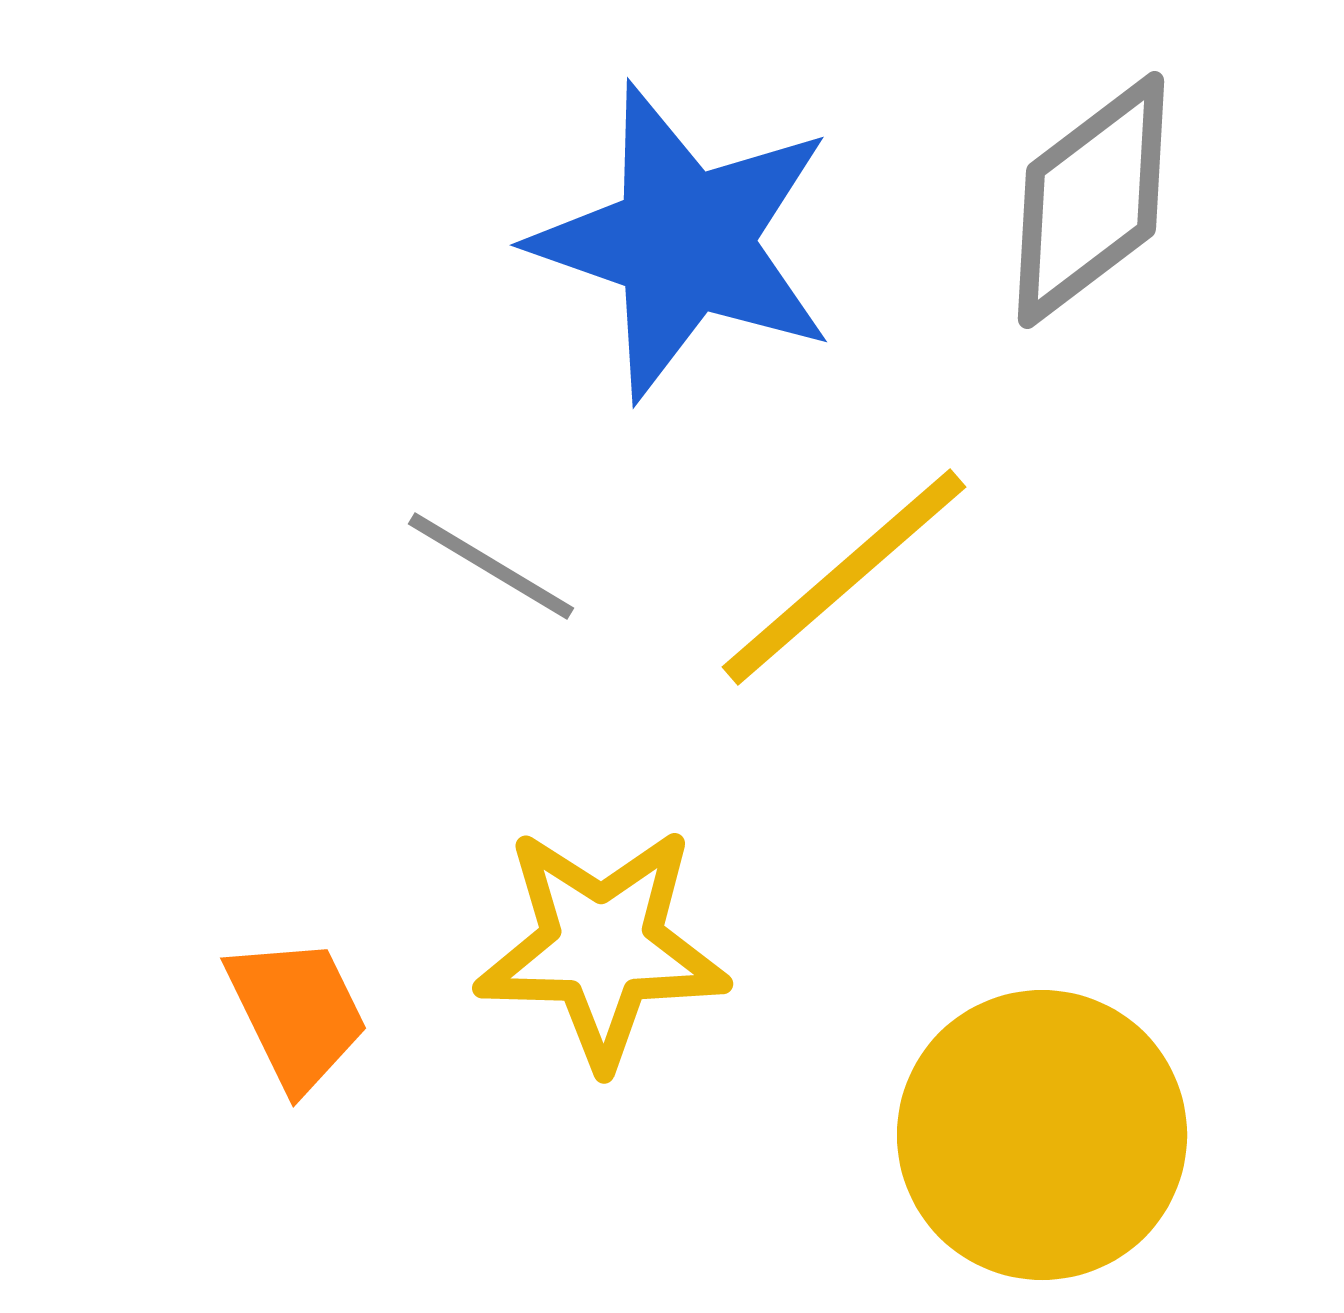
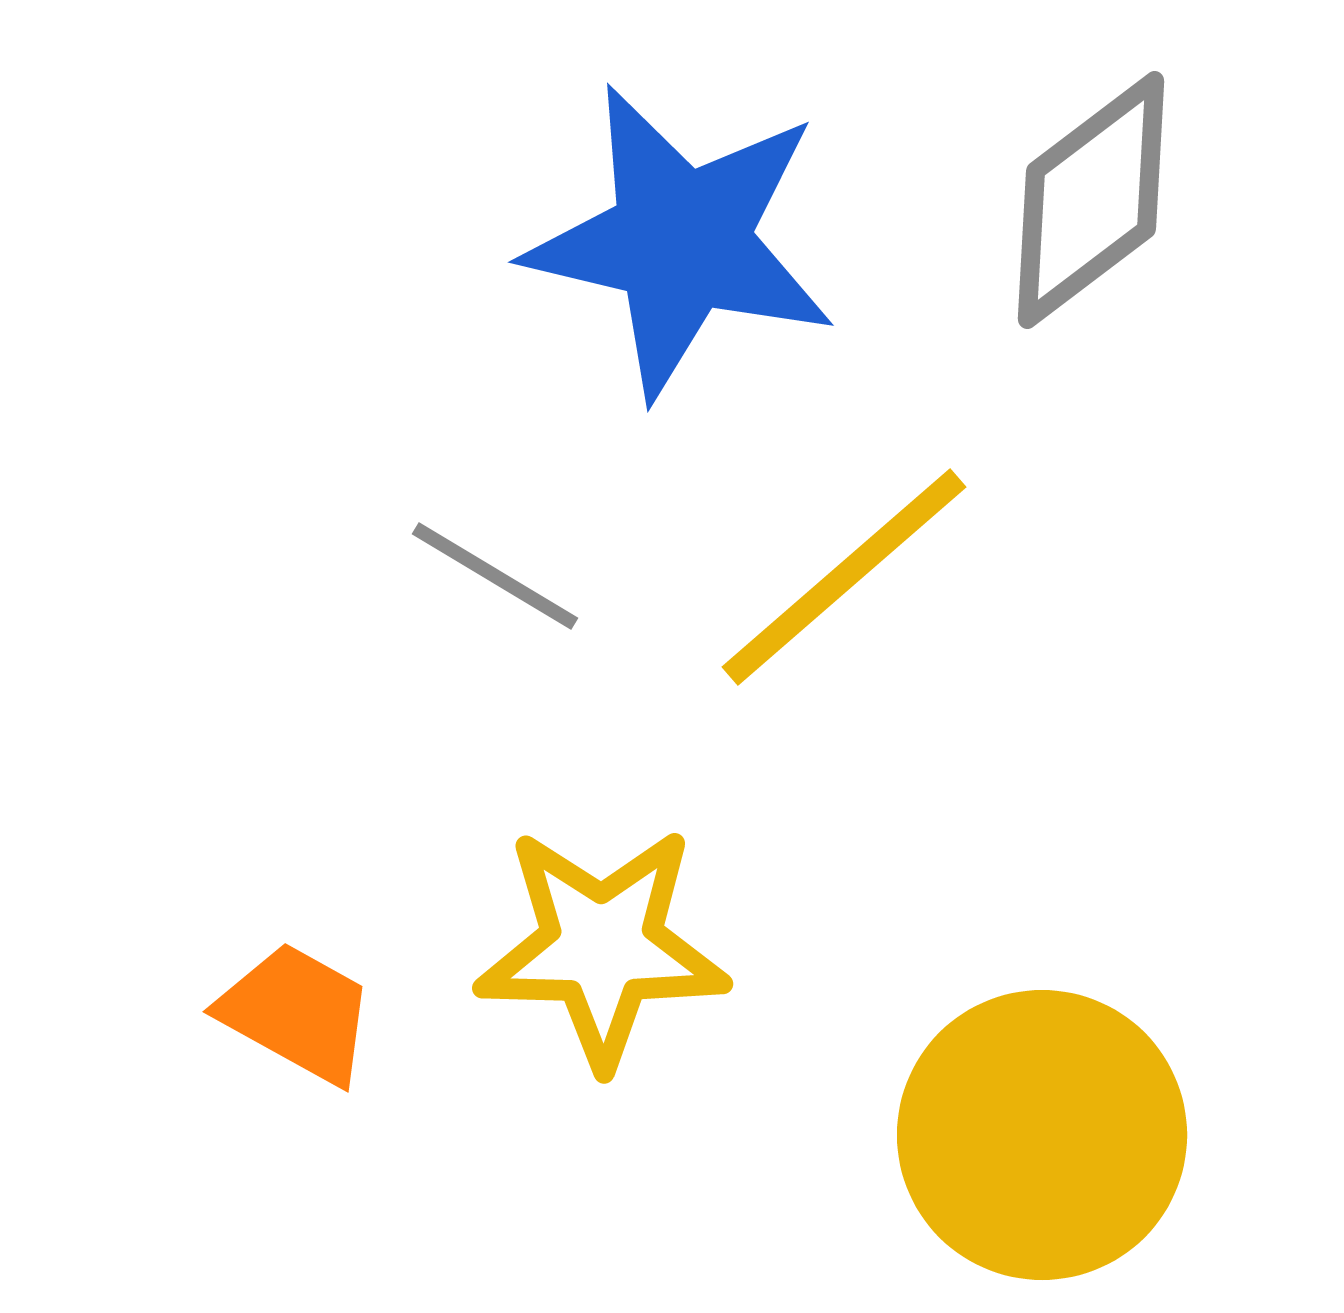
blue star: moved 3 px left, 1 px up; rotated 6 degrees counterclockwise
gray line: moved 4 px right, 10 px down
orange trapezoid: rotated 35 degrees counterclockwise
